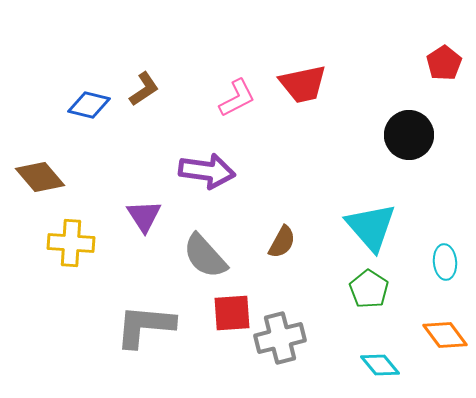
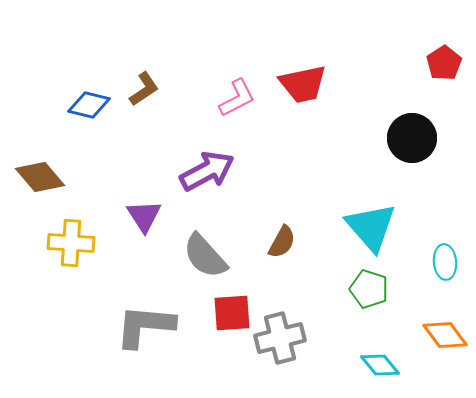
black circle: moved 3 px right, 3 px down
purple arrow: rotated 36 degrees counterclockwise
green pentagon: rotated 15 degrees counterclockwise
